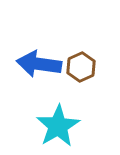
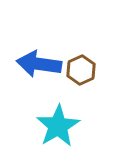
brown hexagon: moved 3 px down
